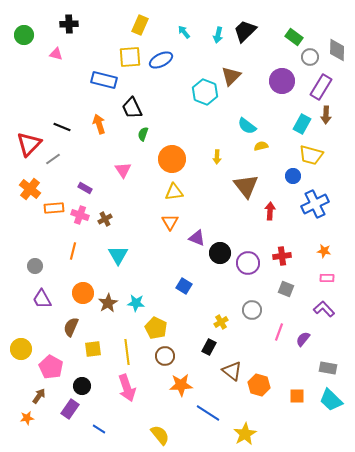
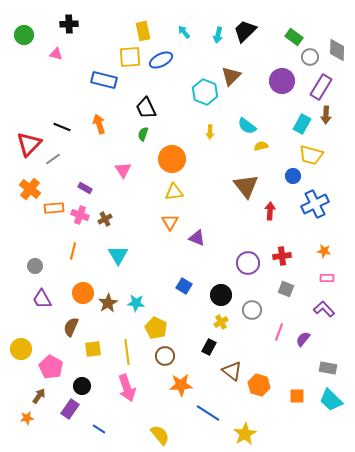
yellow rectangle at (140, 25): moved 3 px right, 6 px down; rotated 36 degrees counterclockwise
black trapezoid at (132, 108): moved 14 px right
yellow arrow at (217, 157): moved 7 px left, 25 px up
black circle at (220, 253): moved 1 px right, 42 px down
